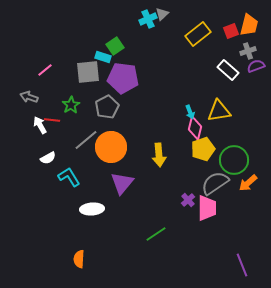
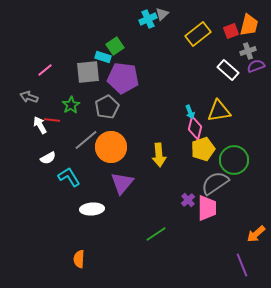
orange arrow: moved 8 px right, 51 px down
